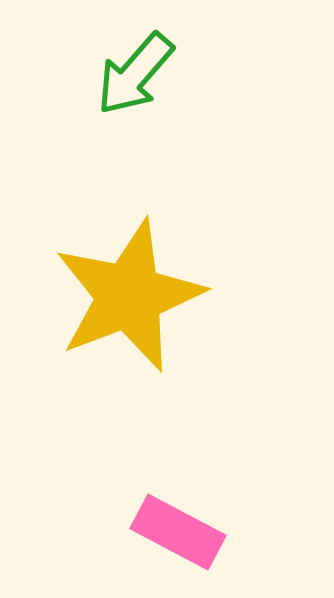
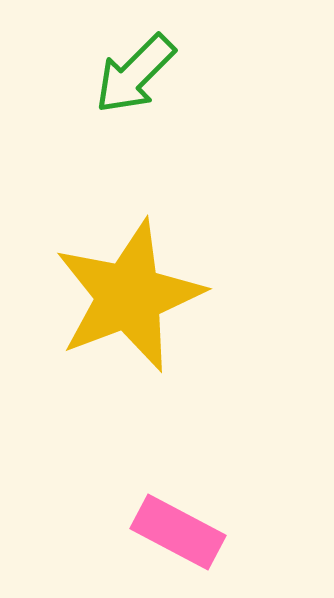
green arrow: rotated 4 degrees clockwise
